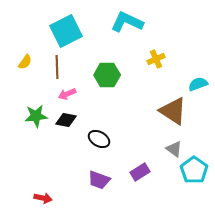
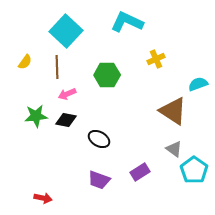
cyan square: rotated 20 degrees counterclockwise
